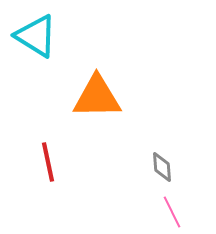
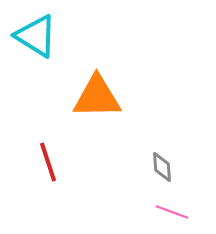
red line: rotated 6 degrees counterclockwise
pink line: rotated 44 degrees counterclockwise
